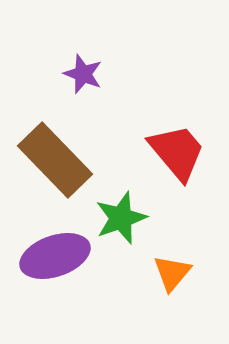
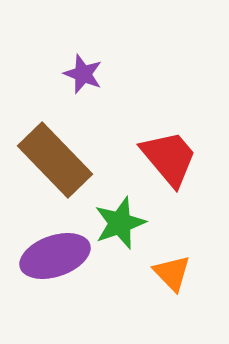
red trapezoid: moved 8 px left, 6 px down
green star: moved 1 px left, 5 px down
orange triangle: rotated 24 degrees counterclockwise
